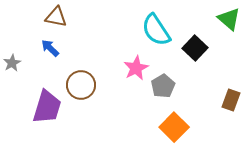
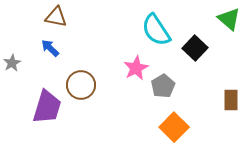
brown rectangle: rotated 20 degrees counterclockwise
